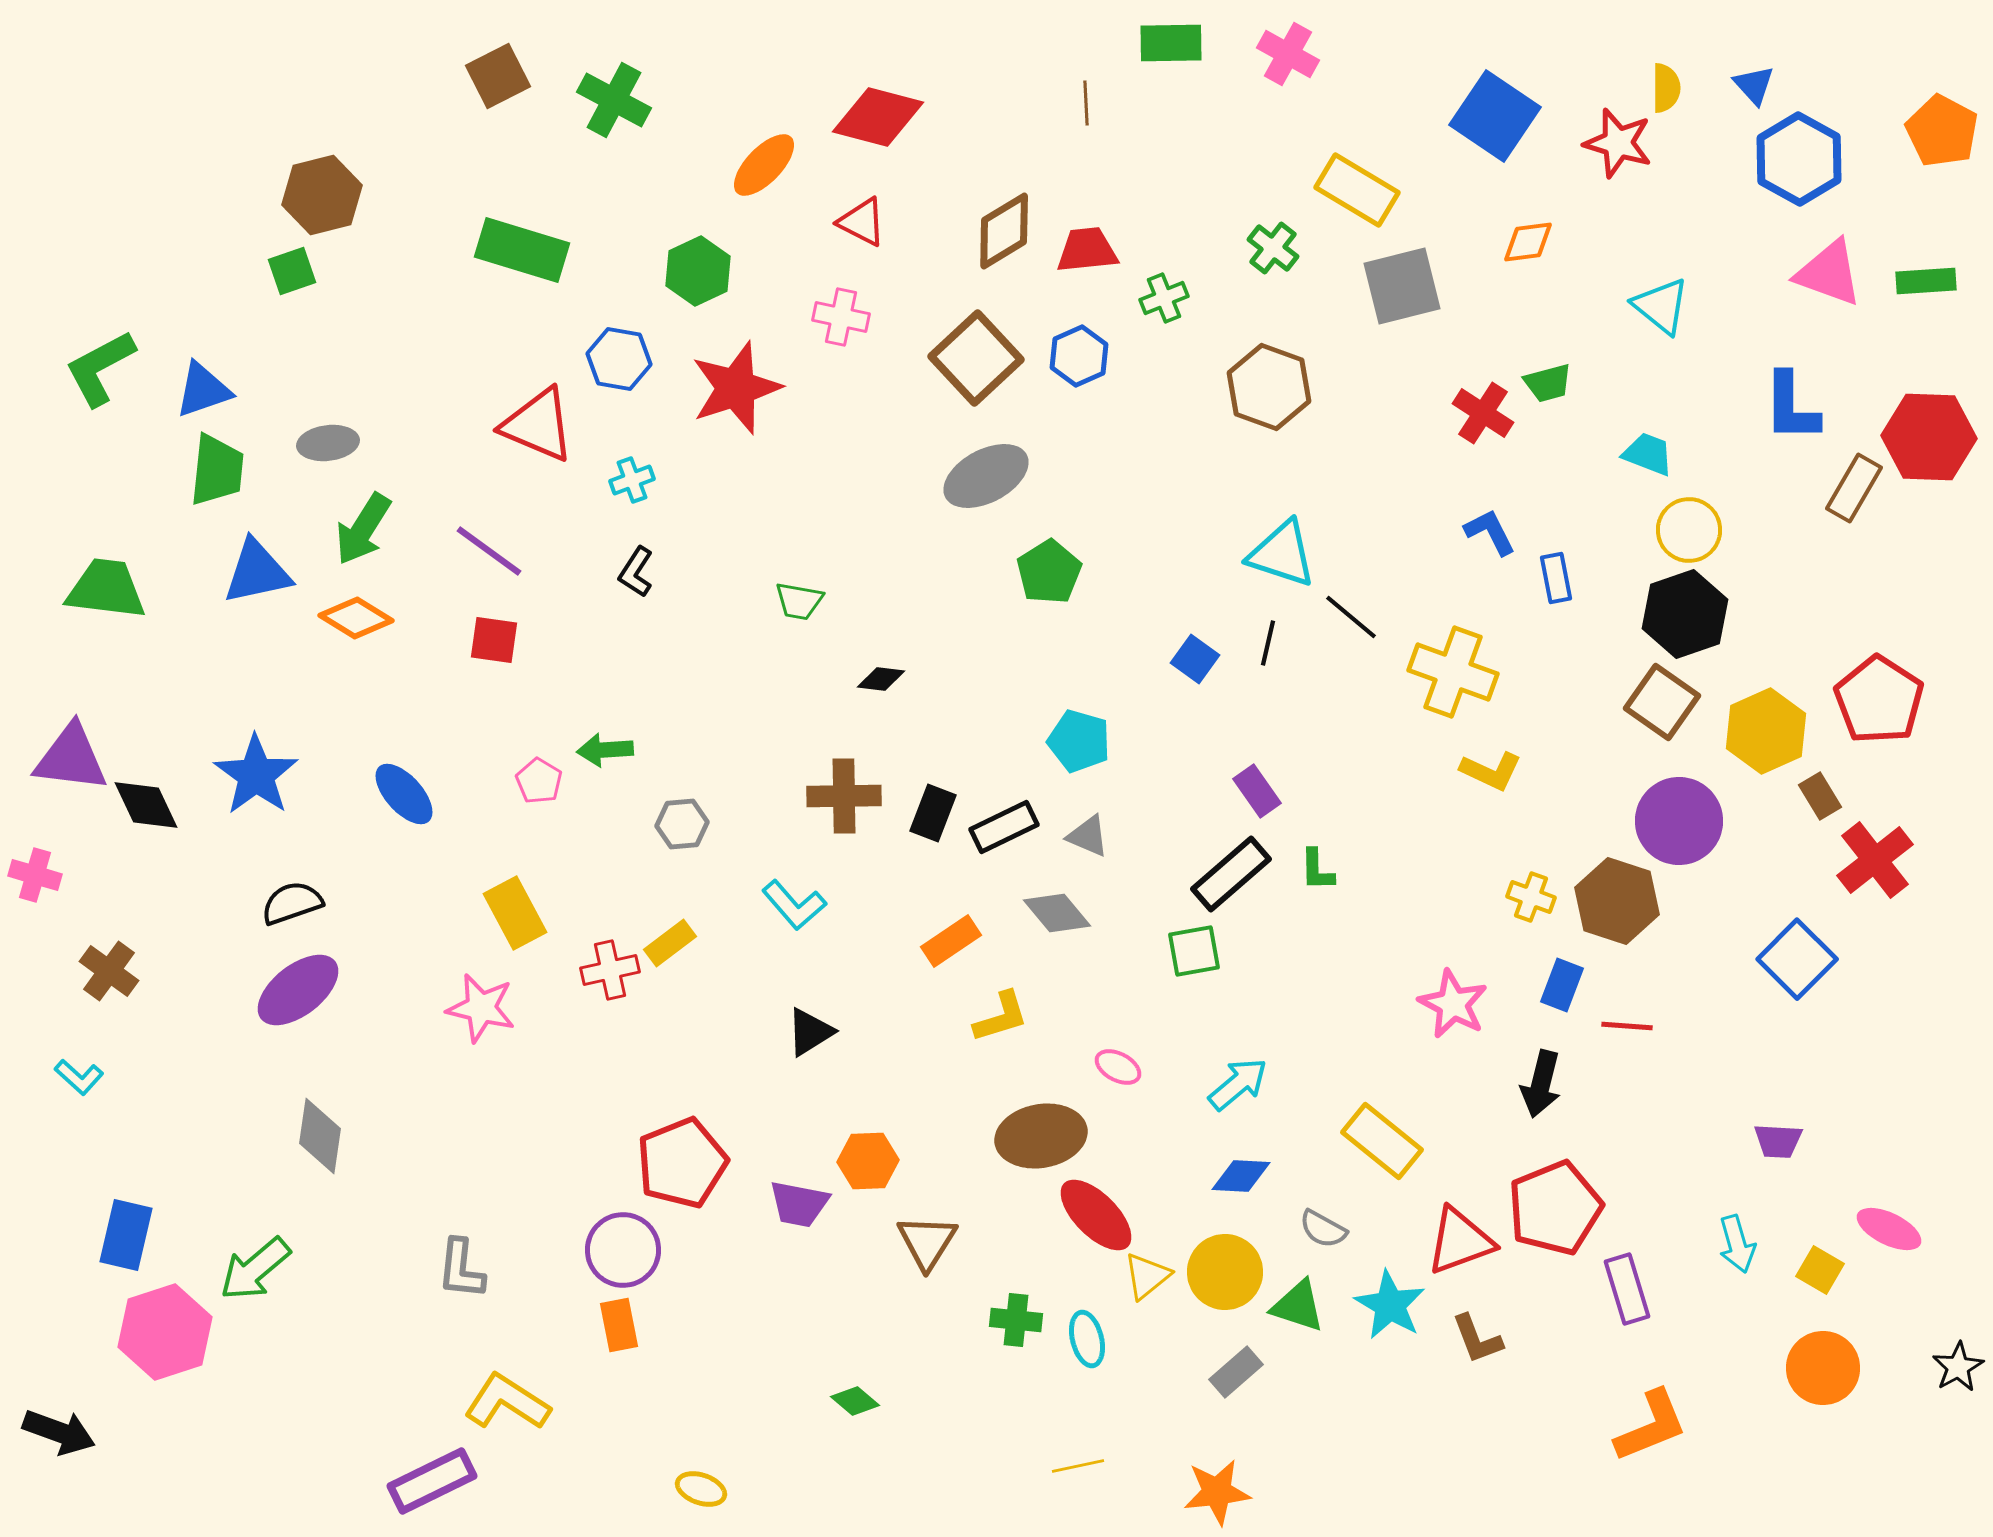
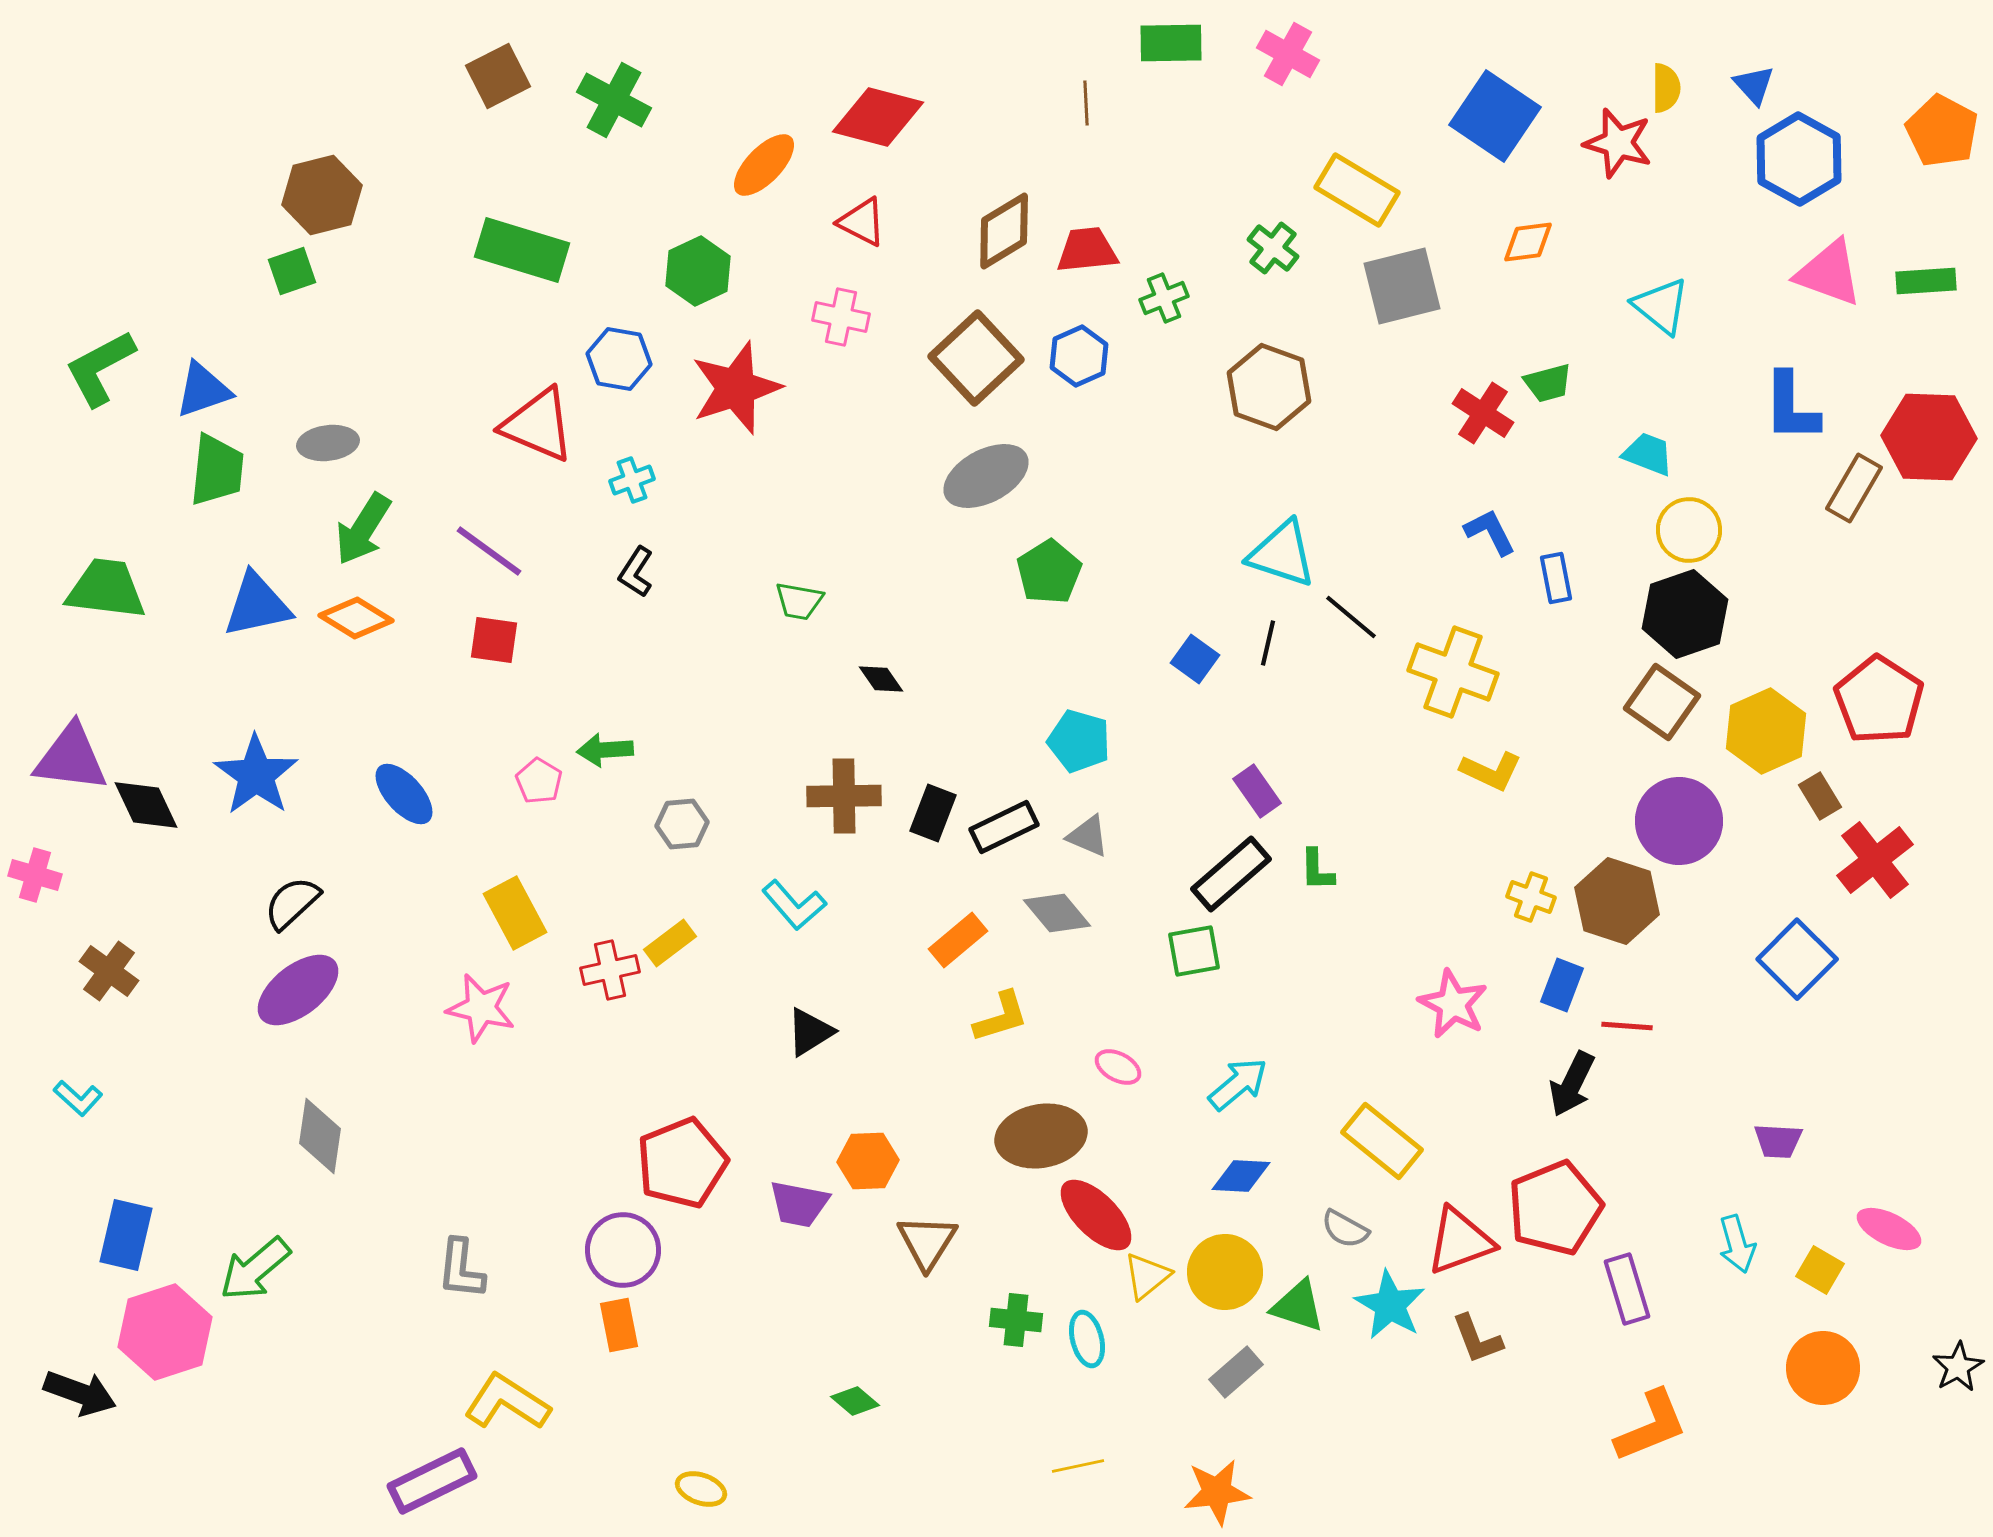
blue triangle at (257, 572): moved 33 px down
black diamond at (881, 679): rotated 48 degrees clockwise
black semicircle at (292, 903): rotated 24 degrees counterclockwise
orange rectangle at (951, 941): moved 7 px right, 1 px up; rotated 6 degrees counterclockwise
cyan L-shape at (79, 1077): moved 1 px left, 21 px down
black arrow at (1541, 1084): moved 31 px right; rotated 12 degrees clockwise
gray semicircle at (1323, 1229): moved 22 px right
black arrow at (59, 1432): moved 21 px right, 39 px up
